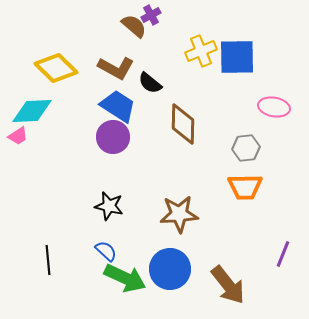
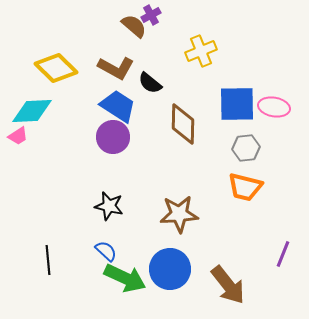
blue square: moved 47 px down
orange trapezoid: rotated 15 degrees clockwise
